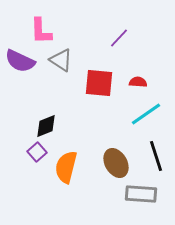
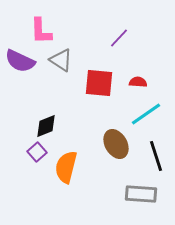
brown ellipse: moved 19 px up
